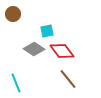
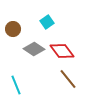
brown circle: moved 15 px down
cyan square: moved 9 px up; rotated 24 degrees counterclockwise
cyan line: moved 2 px down
